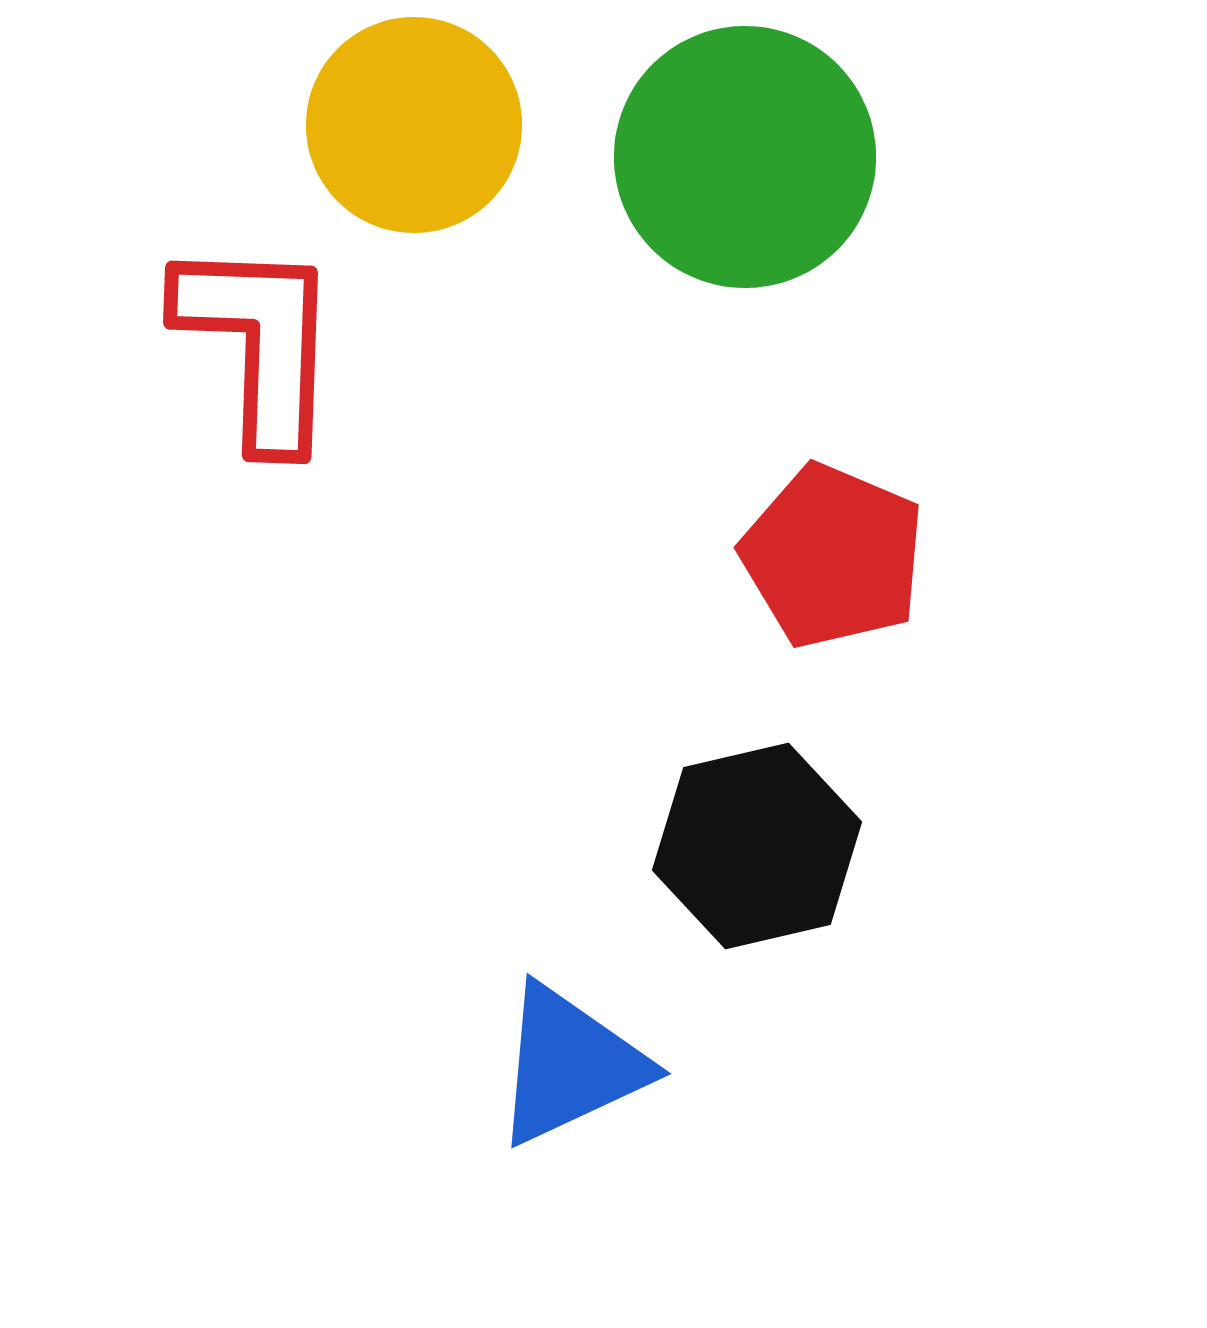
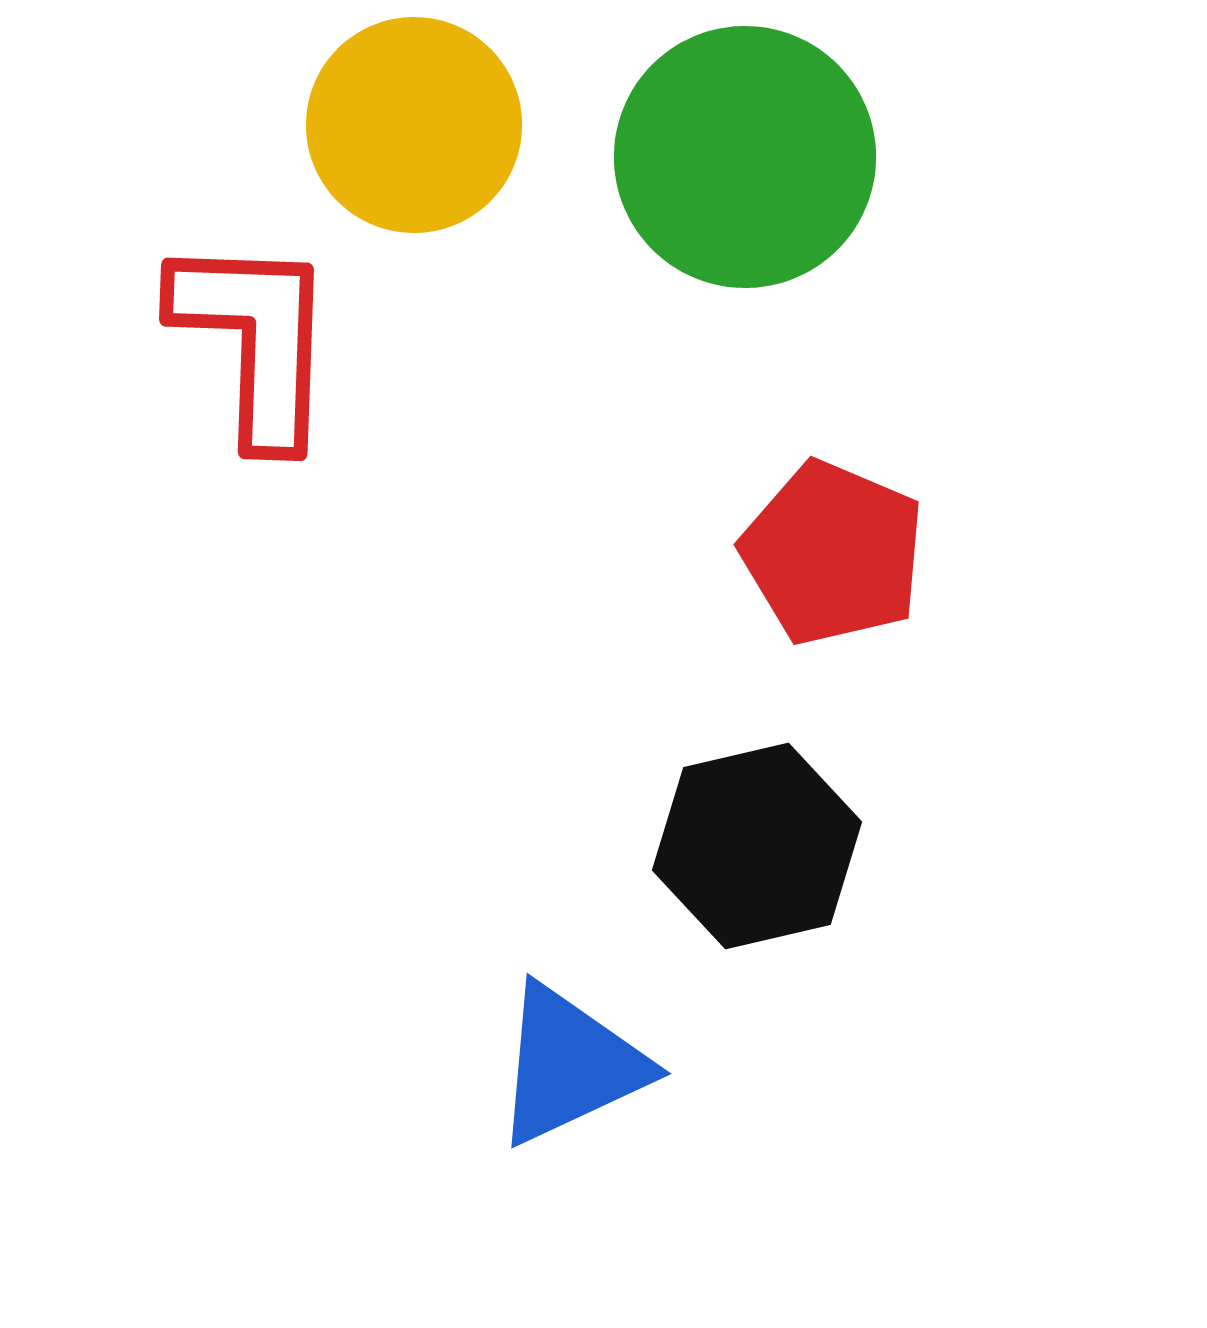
red L-shape: moved 4 px left, 3 px up
red pentagon: moved 3 px up
